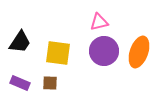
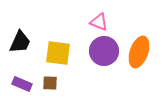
pink triangle: rotated 36 degrees clockwise
black trapezoid: rotated 10 degrees counterclockwise
purple rectangle: moved 2 px right, 1 px down
